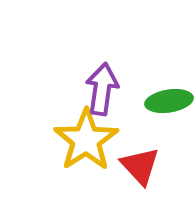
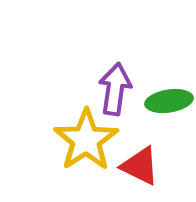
purple arrow: moved 13 px right
red triangle: rotated 21 degrees counterclockwise
